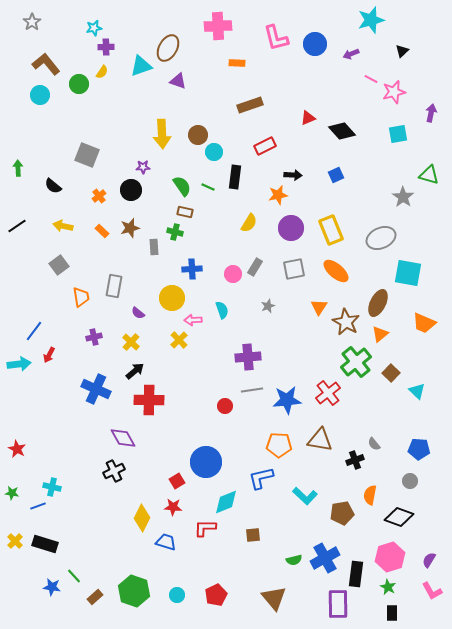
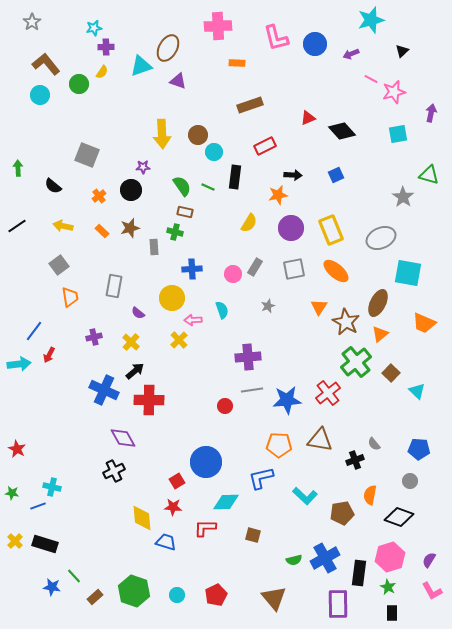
orange trapezoid at (81, 297): moved 11 px left
blue cross at (96, 389): moved 8 px right, 1 px down
cyan diamond at (226, 502): rotated 20 degrees clockwise
yellow diamond at (142, 518): rotated 32 degrees counterclockwise
brown square at (253, 535): rotated 21 degrees clockwise
black rectangle at (356, 574): moved 3 px right, 1 px up
